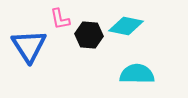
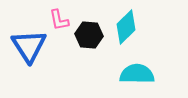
pink L-shape: moved 1 px left, 1 px down
cyan diamond: moved 1 px down; rotated 56 degrees counterclockwise
